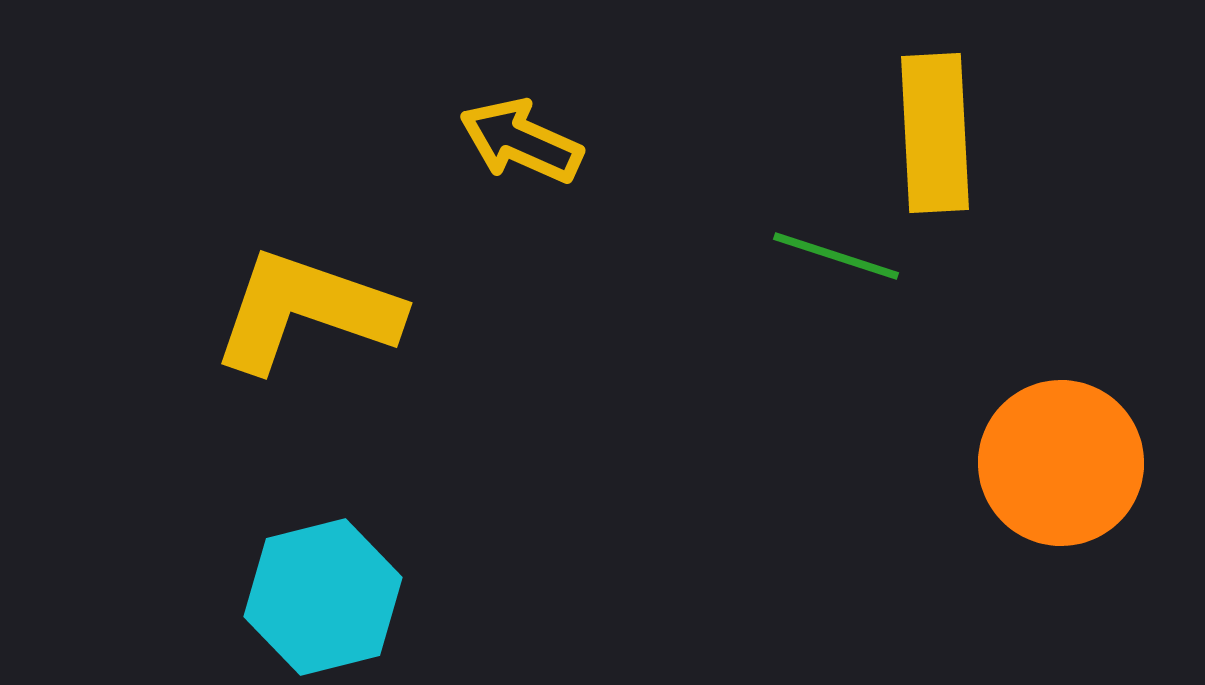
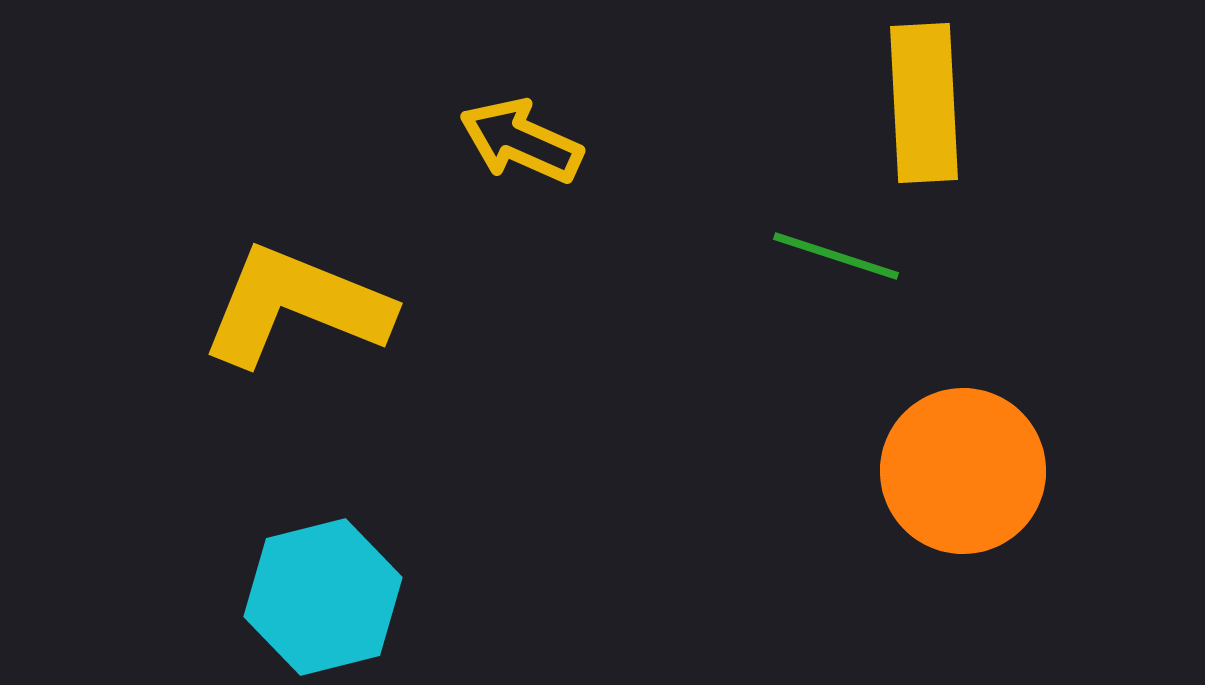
yellow rectangle: moved 11 px left, 30 px up
yellow L-shape: moved 10 px left, 5 px up; rotated 3 degrees clockwise
orange circle: moved 98 px left, 8 px down
